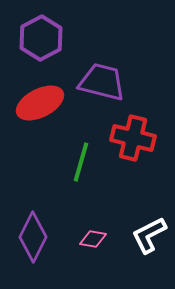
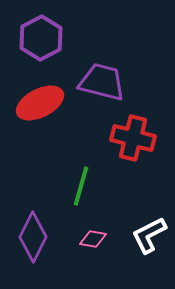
green line: moved 24 px down
